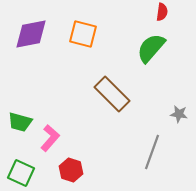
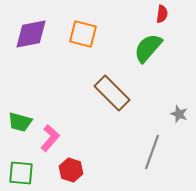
red semicircle: moved 2 px down
green semicircle: moved 3 px left
brown rectangle: moved 1 px up
gray star: rotated 12 degrees clockwise
green square: rotated 20 degrees counterclockwise
